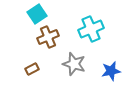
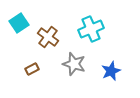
cyan square: moved 18 px left, 9 px down
brown cross: rotated 30 degrees counterclockwise
blue star: rotated 12 degrees counterclockwise
